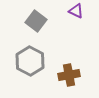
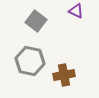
gray hexagon: rotated 16 degrees counterclockwise
brown cross: moved 5 px left
